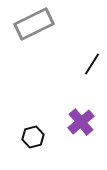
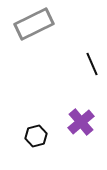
black line: rotated 55 degrees counterclockwise
black hexagon: moved 3 px right, 1 px up
